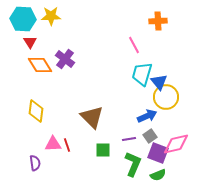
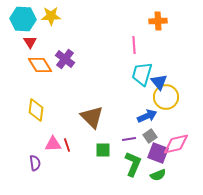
pink line: rotated 24 degrees clockwise
yellow diamond: moved 1 px up
